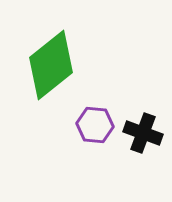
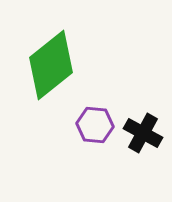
black cross: rotated 9 degrees clockwise
